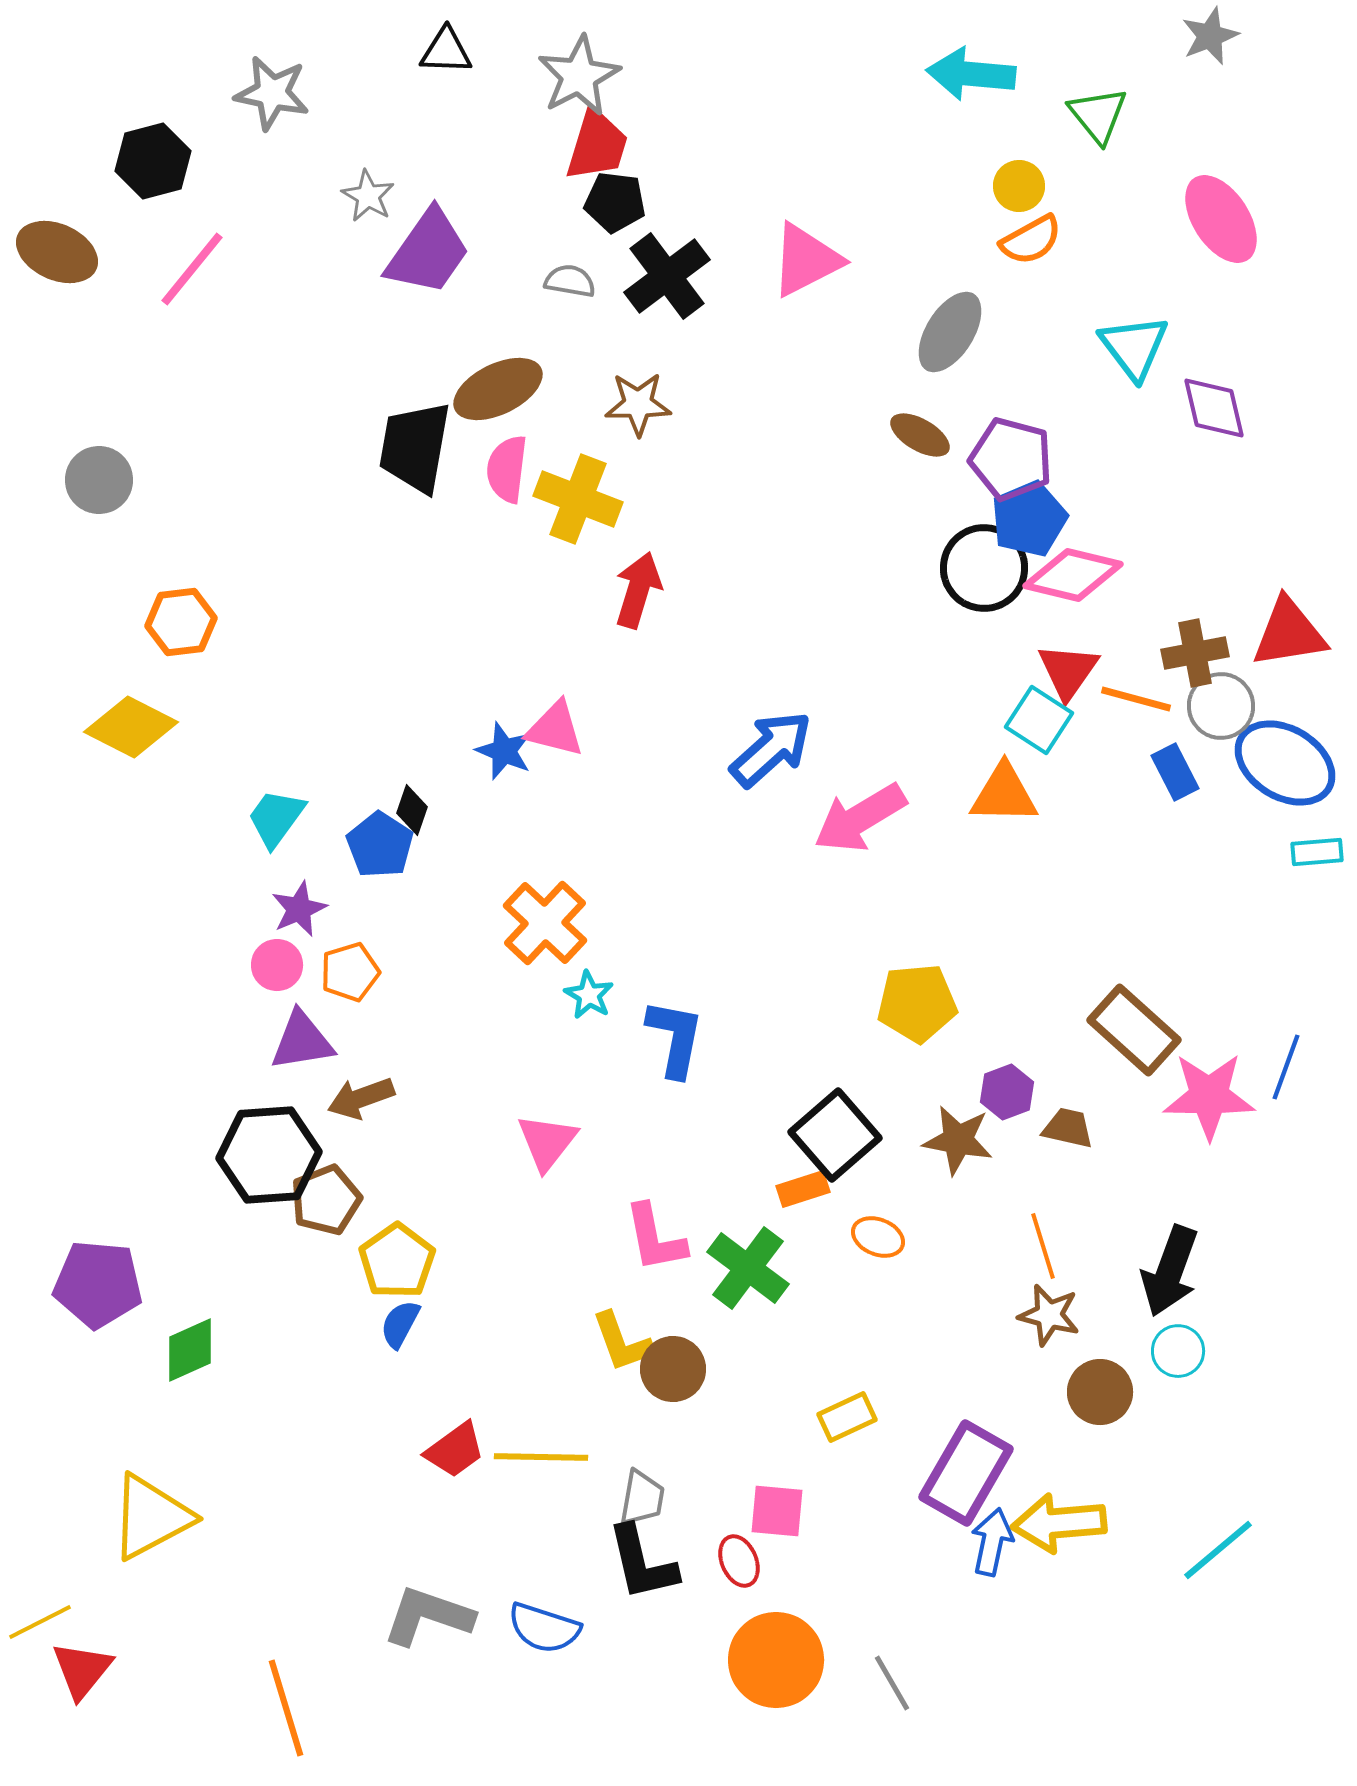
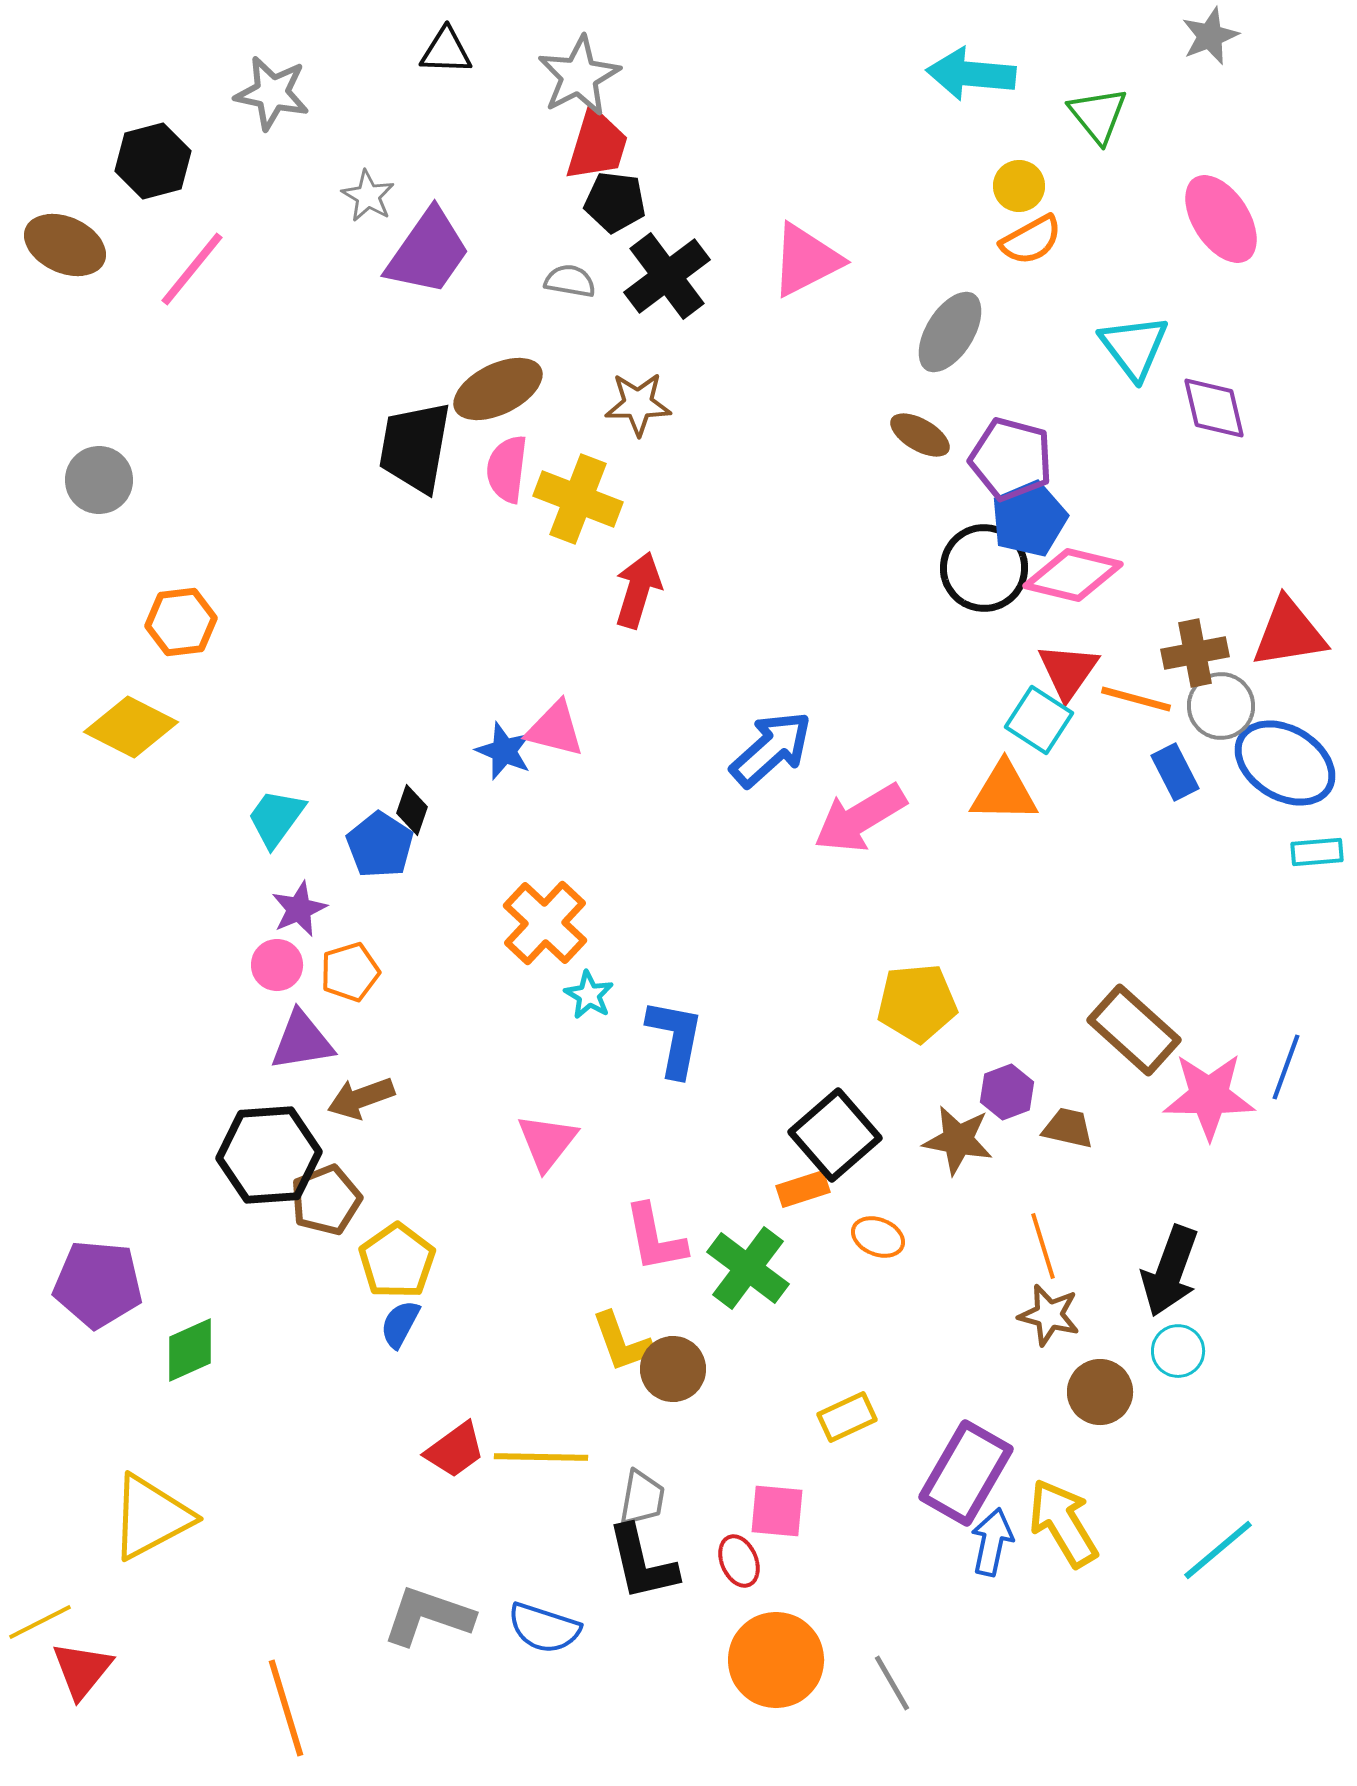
brown ellipse at (57, 252): moved 8 px right, 7 px up
orange triangle at (1004, 794): moved 2 px up
yellow arrow at (1059, 1523): moved 4 px right; rotated 64 degrees clockwise
